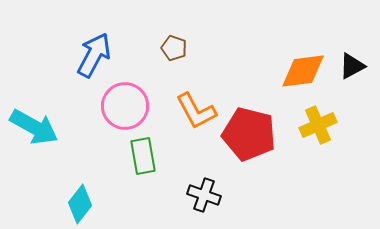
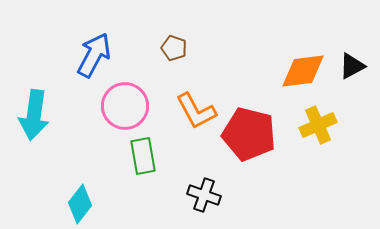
cyan arrow: moved 12 px up; rotated 69 degrees clockwise
